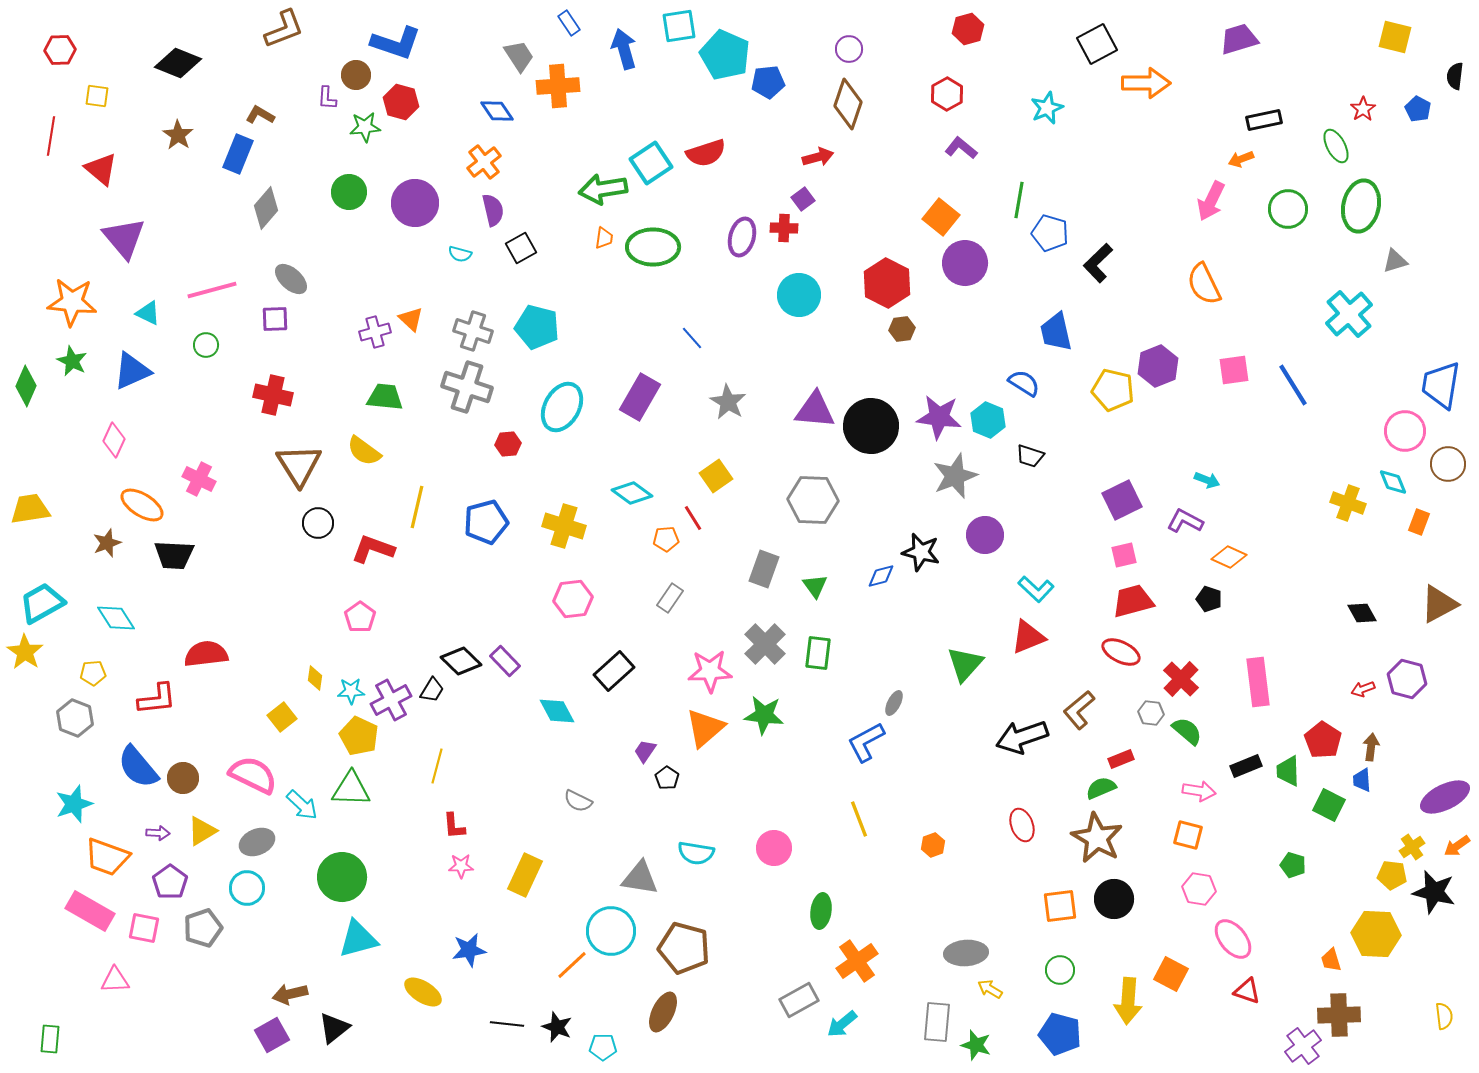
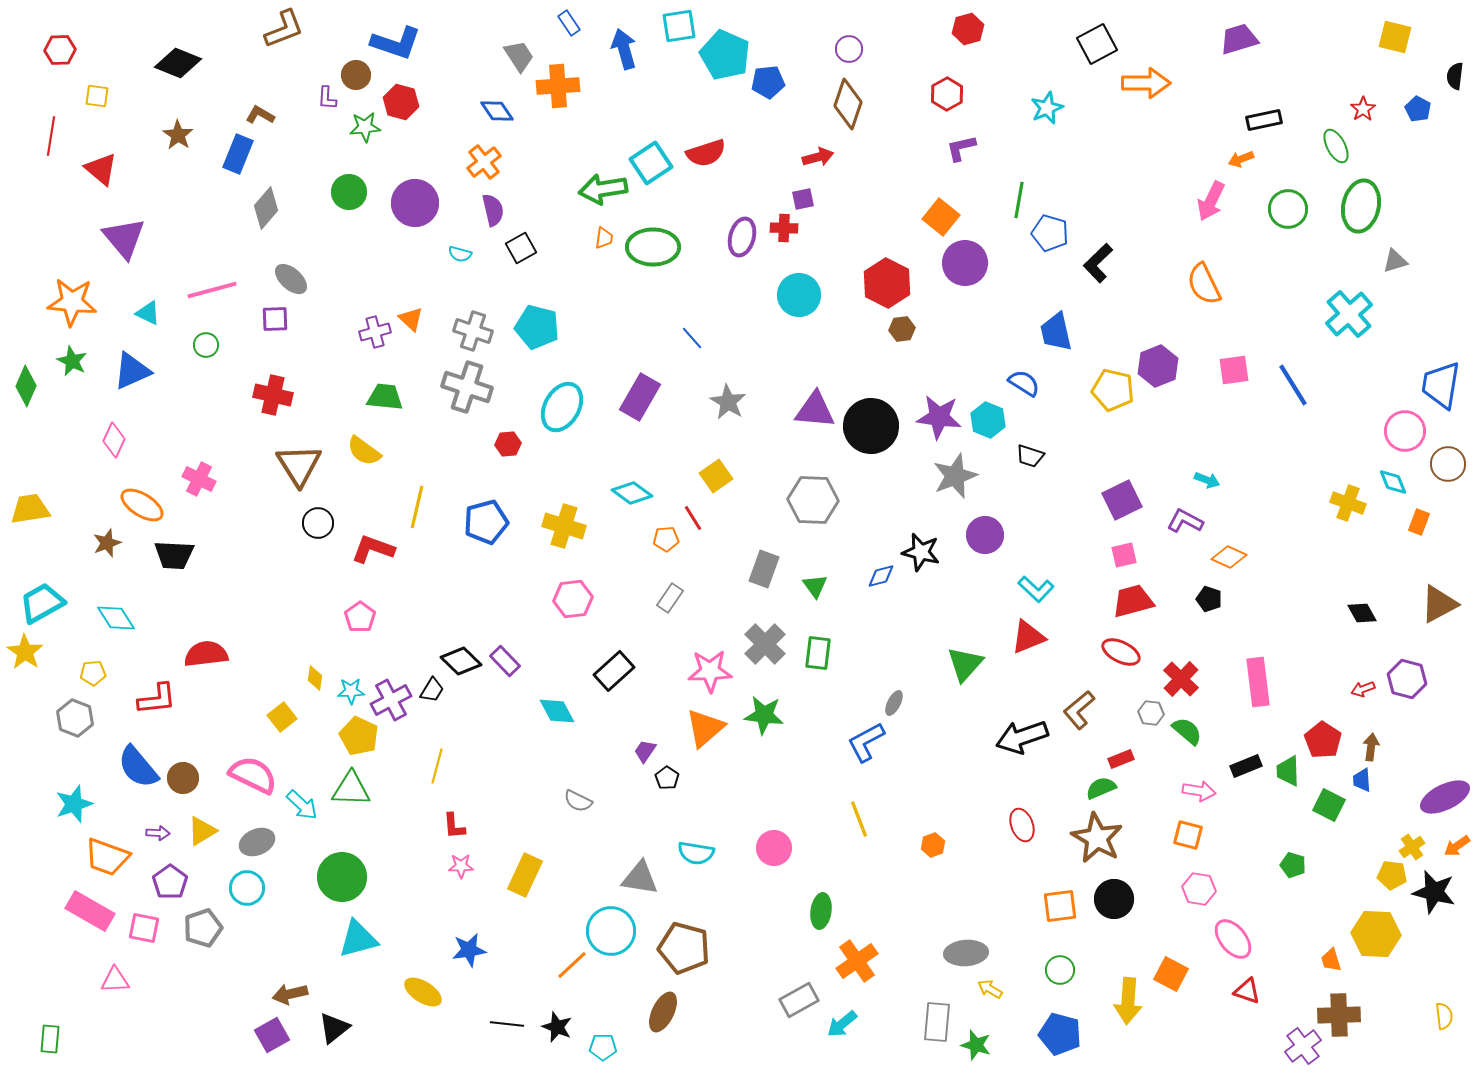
purple L-shape at (961, 148): rotated 52 degrees counterclockwise
purple square at (803, 199): rotated 25 degrees clockwise
